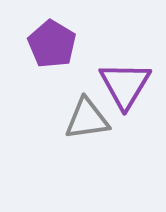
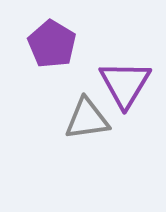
purple triangle: moved 1 px up
